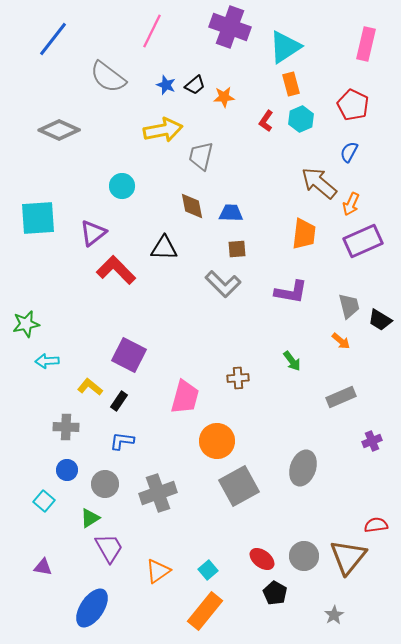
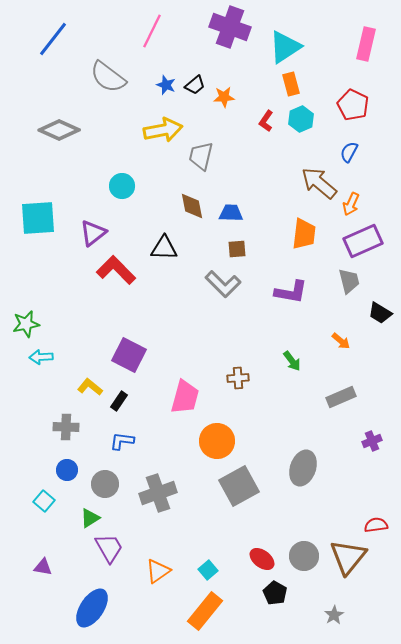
gray trapezoid at (349, 306): moved 25 px up
black trapezoid at (380, 320): moved 7 px up
cyan arrow at (47, 361): moved 6 px left, 4 px up
